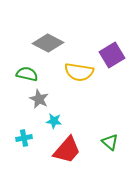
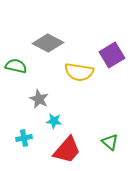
green semicircle: moved 11 px left, 8 px up
